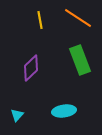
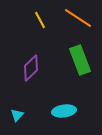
yellow line: rotated 18 degrees counterclockwise
